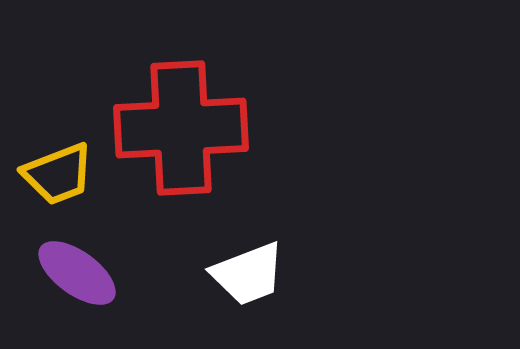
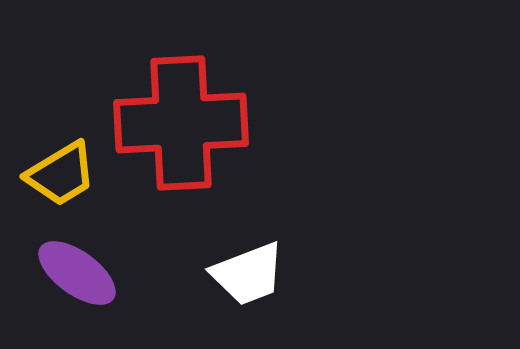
red cross: moved 5 px up
yellow trapezoid: moved 3 px right; rotated 10 degrees counterclockwise
